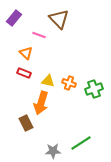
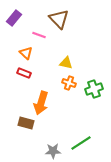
yellow triangle: moved 18 px right, 18 px up
brown rectangle: rotated 49 degrees counterclockwise
